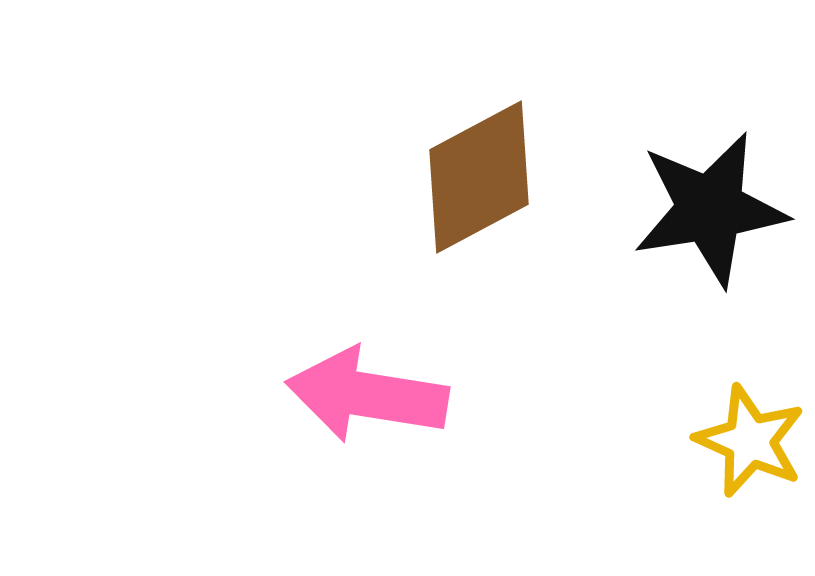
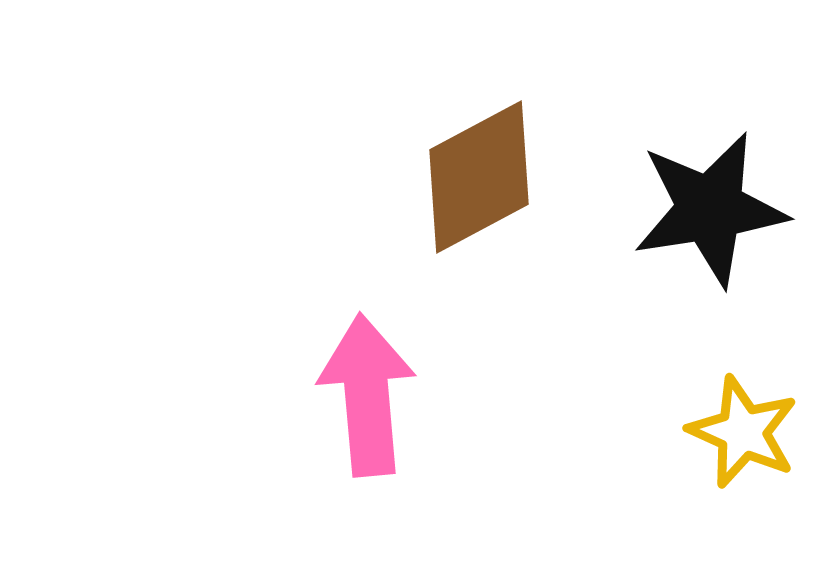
pink arrow: rotated 76 degrees clockwise
yellow star: moved 7 px left, 9 px up
